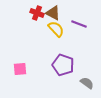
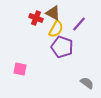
red cross: moved 1 px left, 5 px down
purple line: rotated 70 degrees counterclockwise
yellow semicircle: rotated 72 degrees clockwise
purple pentagon: moved 1 px left, 18 px up
pink square: rotated 16 degrees clockwise
